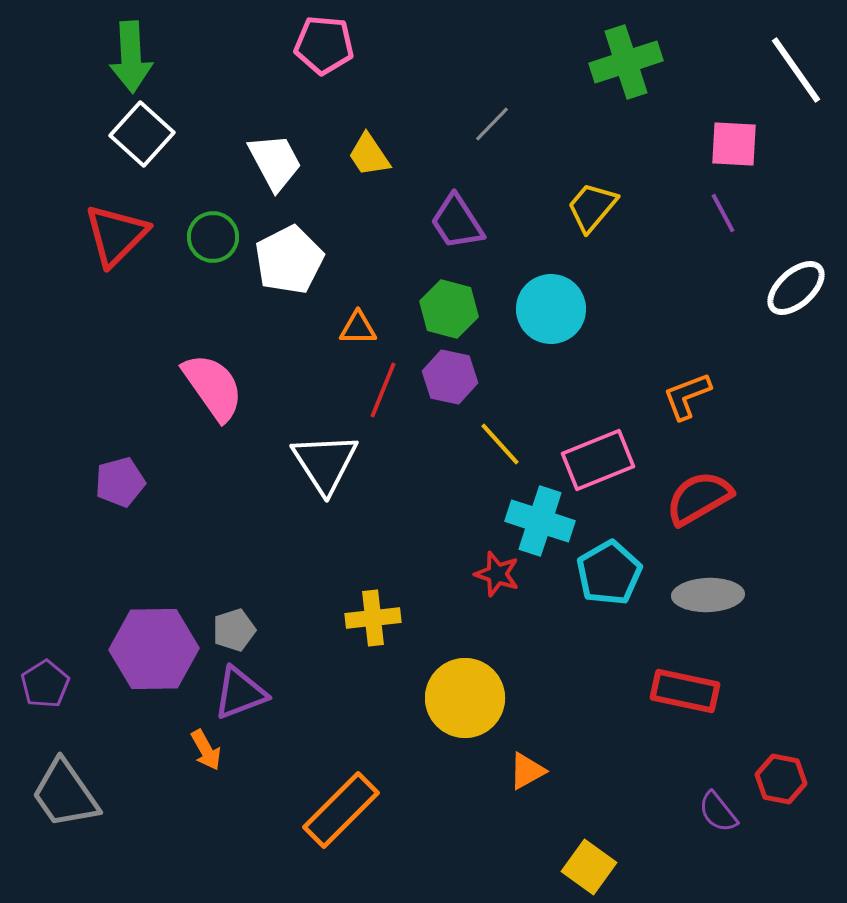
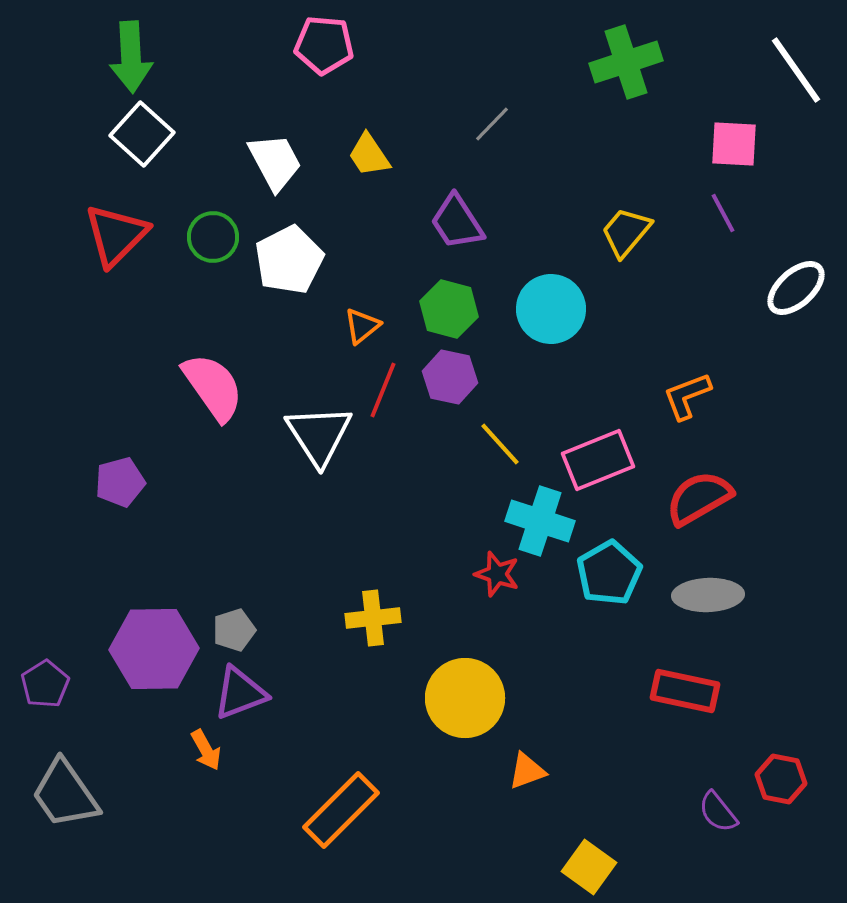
yellow trapezoid at (592, 207): moved 34 px right, 25 px down
orange triangle at (358, 328): moved 4 px right, 2 px up; rotated 39 degrees counterclockwise
white triangle at (325, 463): moved 6 px left, 28 px up
orange triangle at (527, 771): rotated 9 degrees clockwise
